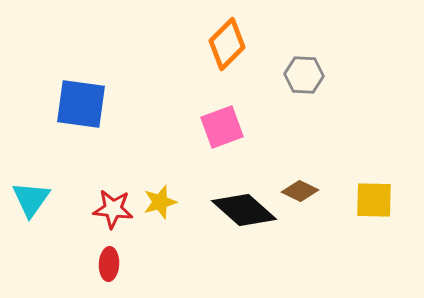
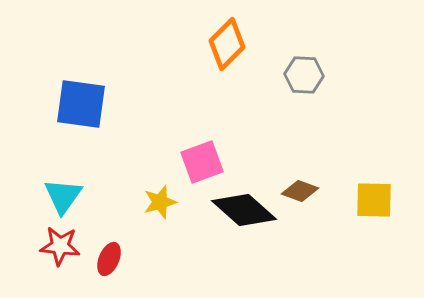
pink square: moved 20 px left, 35 px down
brown diamond: rotated 6 degrees counterclockwise
cyan triangle: moved 32 px right, 3 px up
red star: moved 53 px left, 37 px down
red ellipse: moved 5 px up; rotated 20 degrees clockwise
